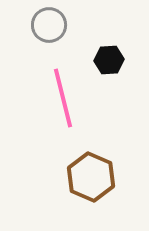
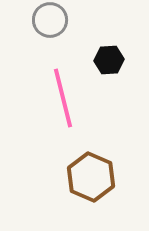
gray circle: moved 1 px right, 5 px up
